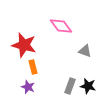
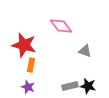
orange rectangle: moved 2 px left, 2 px up; rotated 24 degrees clockwise
gray rectangle: rotated 56 degrees clockwise
